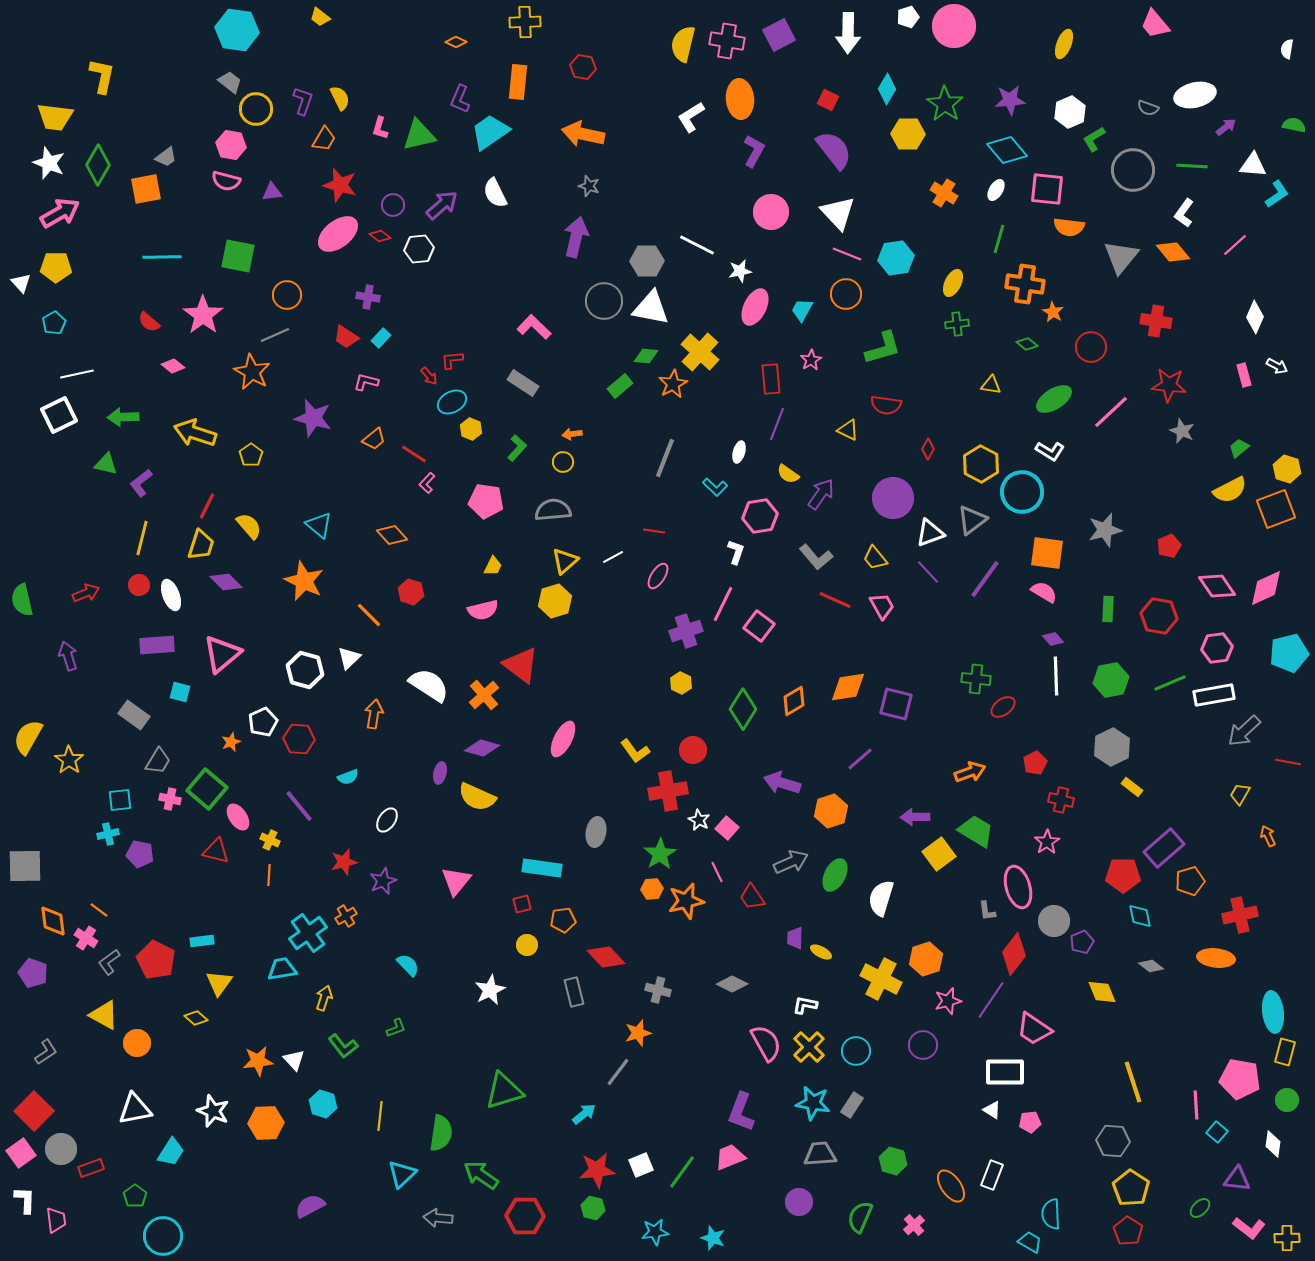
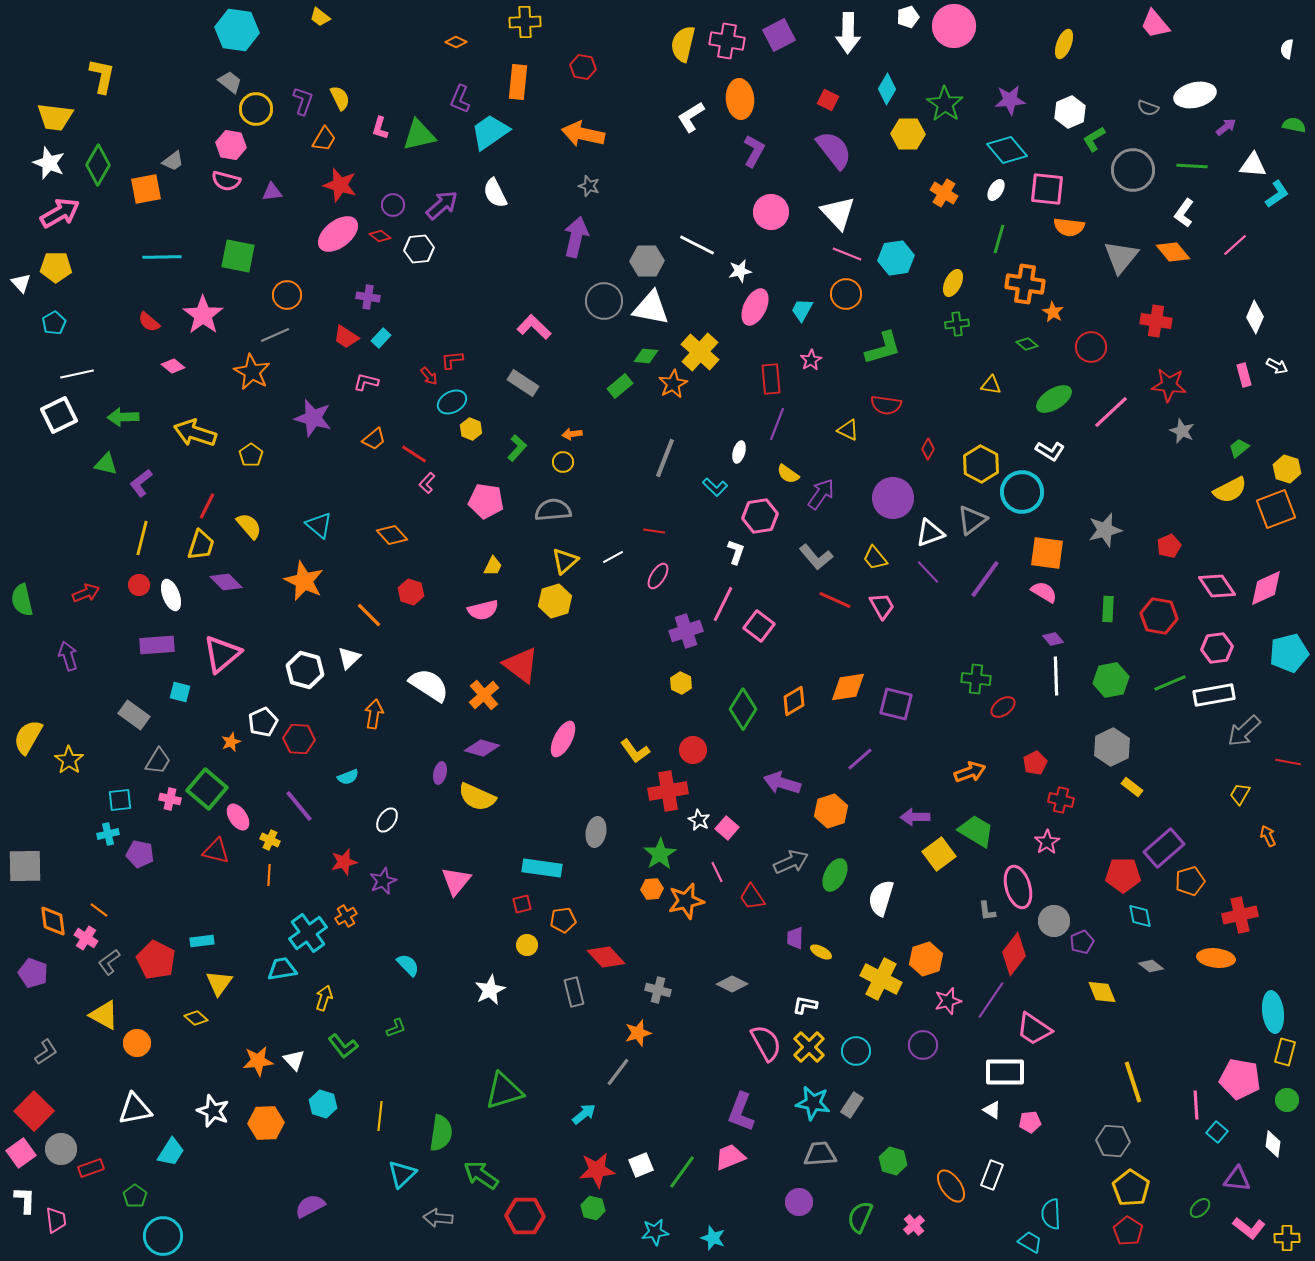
gray trapezoid at (166, 157): moved 7 px right, 4 px down
